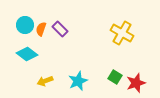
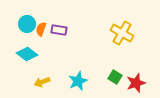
cyan circle: moved 2 px right, 1 px up
purple rectangle: moved 1 px left, 1 px down; rotated 35 degrees counterclockwise
yellow arrow: moved 3 px left, 1 px down
